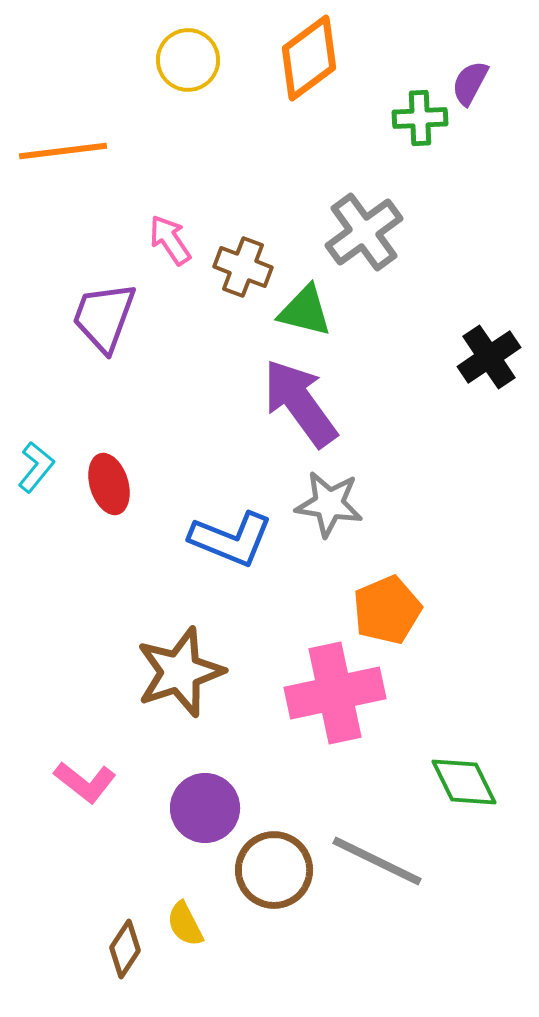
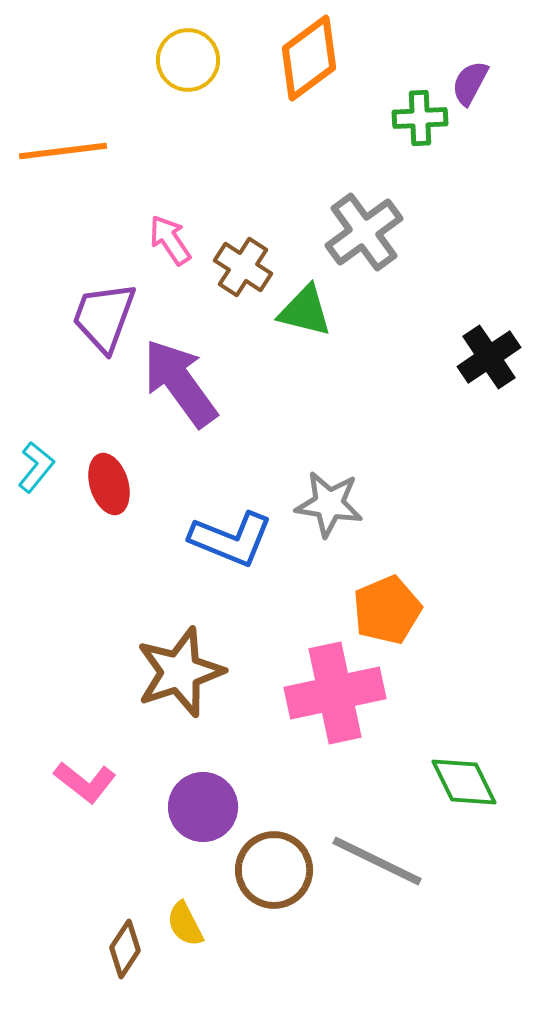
brown cross: rotated 12 degrees clockwise
purple arrow: moved 120 px left, 20 px up
purple circle: moved 2 px left, 1 px up
